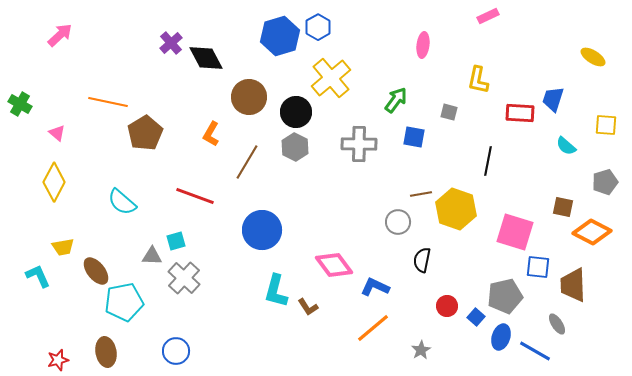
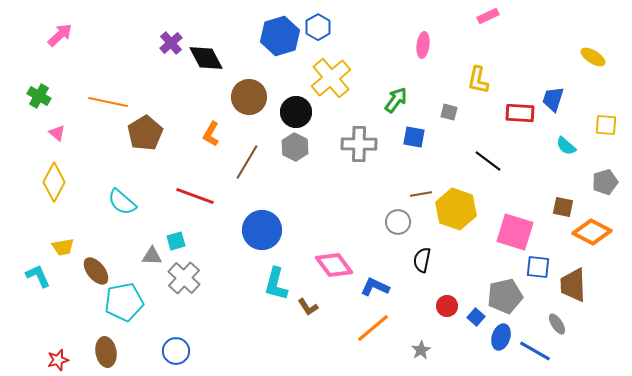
green cross at (20, 104): moved 19 px right, 8 px up
black line at (488, 161): rotated 64 degrees counterclockwise
cyan L-shape at (276, 291): moved 7 px up
